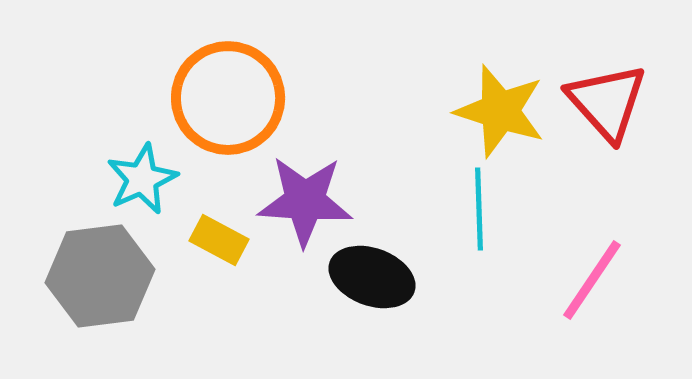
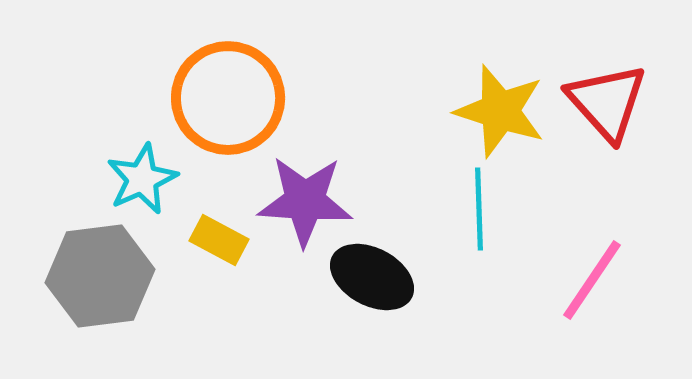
black ellipse: rotated 8 degrees clockwise
